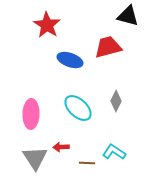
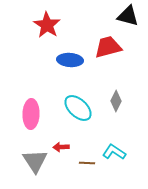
blue ellipse: rotated 15 degrees counterclockwise
gray triangle: moved 3 px down
